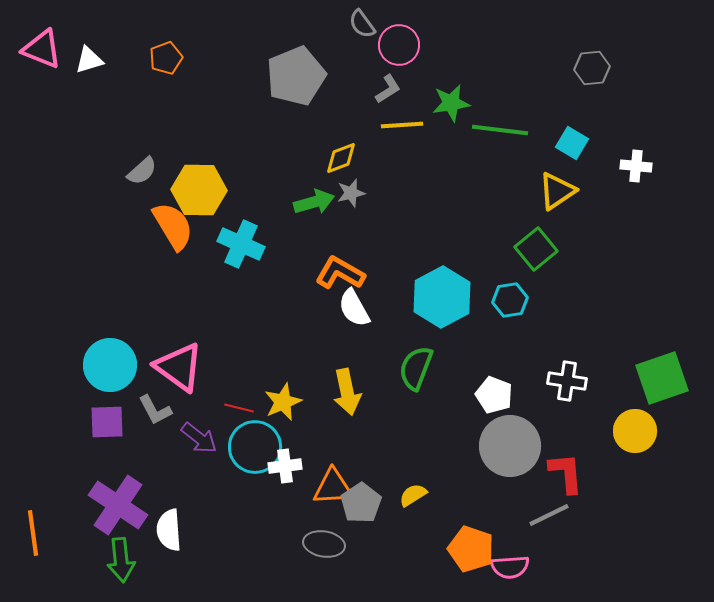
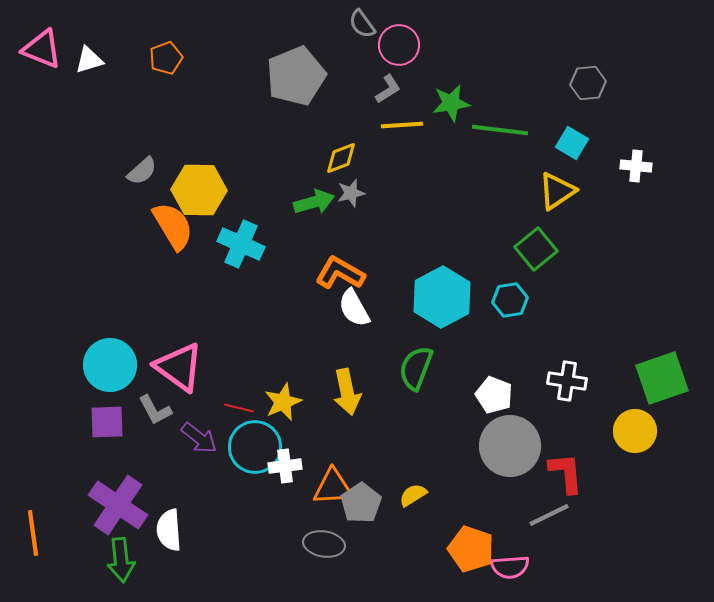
gray hexagon at (592, 68): moved 4 px left, 15 px down
